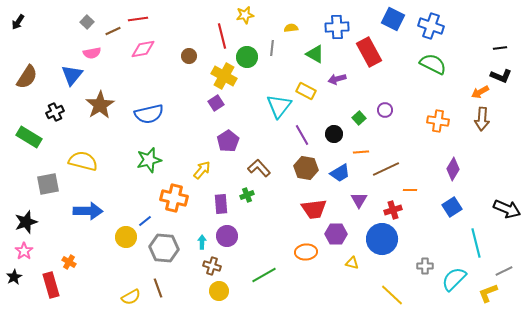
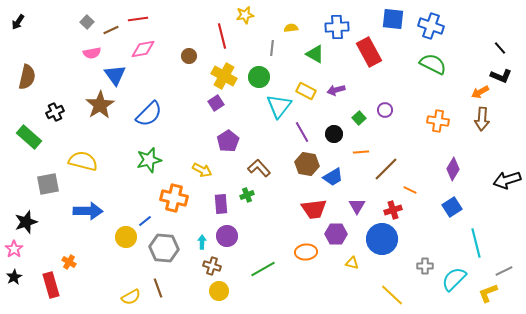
blue square at (393, 19): rotated 20 degrees counterclockwise
brown line at (113, 31): moved 2 px left, 1 px up
black line at (500, 48): rotated 56 degrees clockwise
green circle at (247, 57): moved 12 px right, 20 px down
blue triangle at (72, 75): moved 43 px right; rotated 15 degrees counterclockwise
brown semicircle at (27, 77): rotated 20 degrees counterclockwise
purple arrow at (337, 79): moved 1 px left, 11 px down
blue semicircle at (149, 114): rotated 32 degrees counterclockwise
purple line at (302, 135): moved 3 px up
green rectangle at (29, 137): rotated 10 degrees clockwise
brown hexagon at (306, 168): moved 1 px right, 4 px up
brown line at (386, 169): rotated 20 degrees counterclockwise
yellow arrow at (202, 170): rotated 78 degrees clockwise
blue trapezoid at (340, 173): moved 7 px left, 4 px down
orange line at (410, 190): rotated 24 degrees clockwise
purple triangle at (359, 200): moved 2 px left, 6 px down
black arrow at (507, 209): moved 29 px up; rotated 140 degrees clockwise
pink star at (24, 251): moved 10 px left, 2 px up
green line at (264, 275): moved 1 px left, 6 px up
